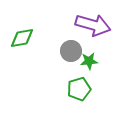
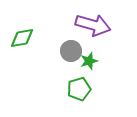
green star: rotated 12 degrees counterclockwise
